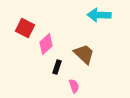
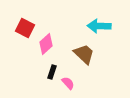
cyan arrow: moved 11 px down
black rectangle: moved 5 px left, 5 px down
pink semicircle: moved 6 px left, 3 px up; rotated 24 degrees counterclockwise
